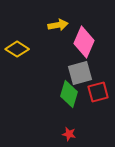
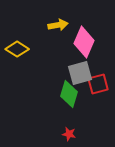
red square: moved 8 px up
